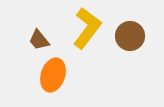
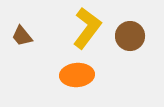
brown trapezoid: moved 17 px left, 4 px up
orange ellipse: moved 24 px right; rotated 68 degrees clockwise
